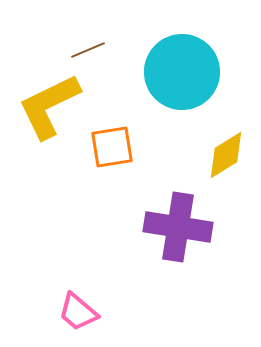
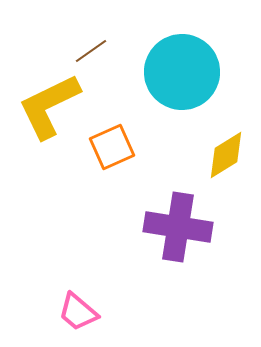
brown line: moved 3 px right, 1 px down; rotated 12 degrees counterclockwise
orange square: rotated 15 degrees counterclockwise
